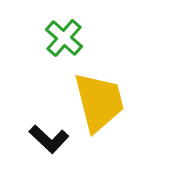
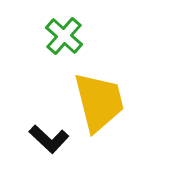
green cross: moved 2 px up
